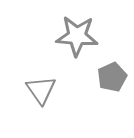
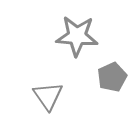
gray triangle: moved 7 px right, 6 px down
